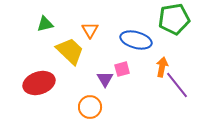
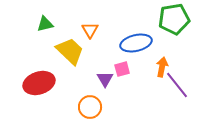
blue ellipse: moved 3 px down; rotated 28 degrees counterclockwise
